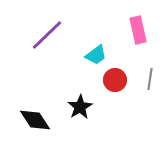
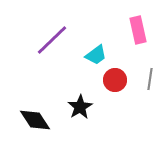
purple line: moved 5 px right, 5 px down
